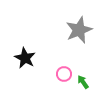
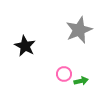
black star: moved 12 px up
green arrow: moved 2 px left, 1 px up; rotated 112 degrees clockwise
